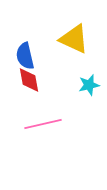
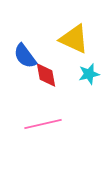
blue semicircle: rotated 24 degrees counterclockwise
red diamond: moved 17 px right, 5 px up
cyan star: moved 11 px up
